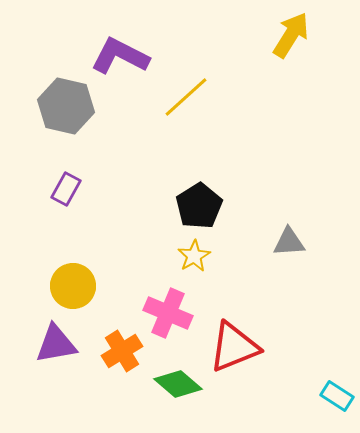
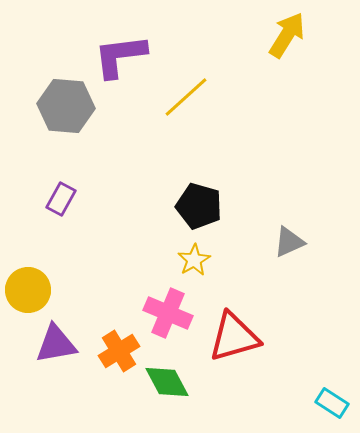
yellow arrow: moved 4 px left
purple L-shape: rotated 34 degrees counterclockwise
gray hexagon: rotated 8 degrees counterclockwise
purple rectangle: moved 5 px left, 10 px down
black pentagon: rotated 24 degrees counterclockwise
gray triangle: rotated 20 degrees counterclockwise
yellow star: moved 4 px down
yellow circle: moved 45 px left, 4 px down
red triangle: moved 10 px up; rotated 6 degrees clockwise
orange cross: moved 3 px left
green diamond: moved 11 px left, 2 px up; rotated 21 degrees clockwise
cyan rectangle: moved 5 px left, 7 px down
